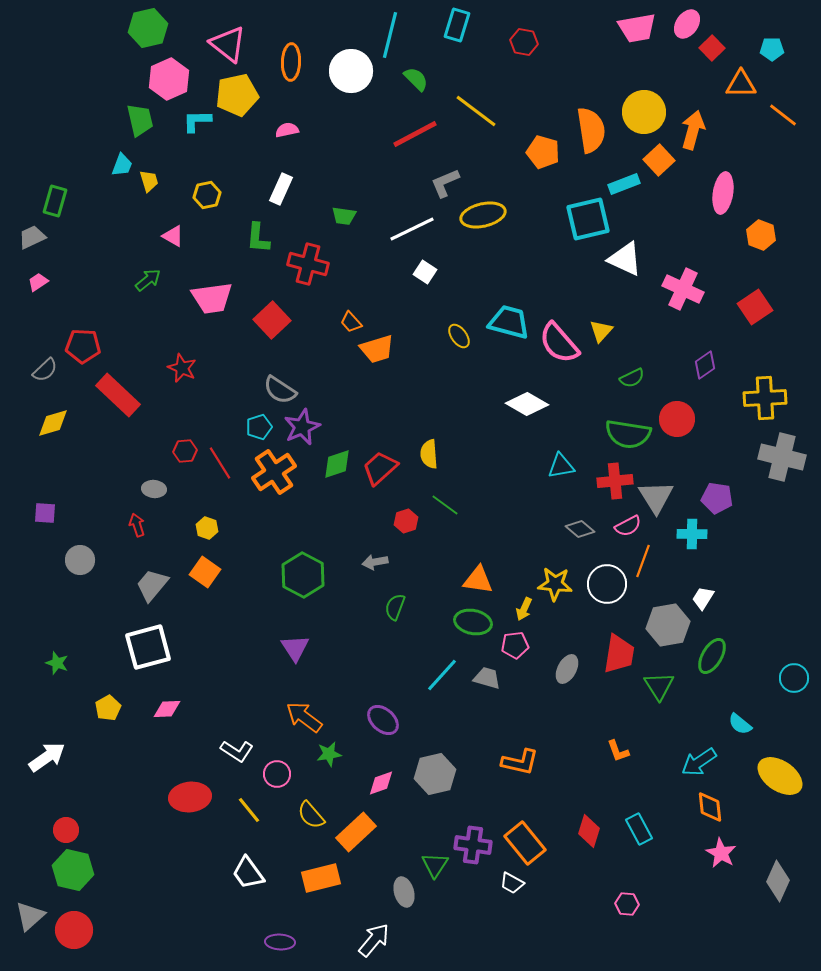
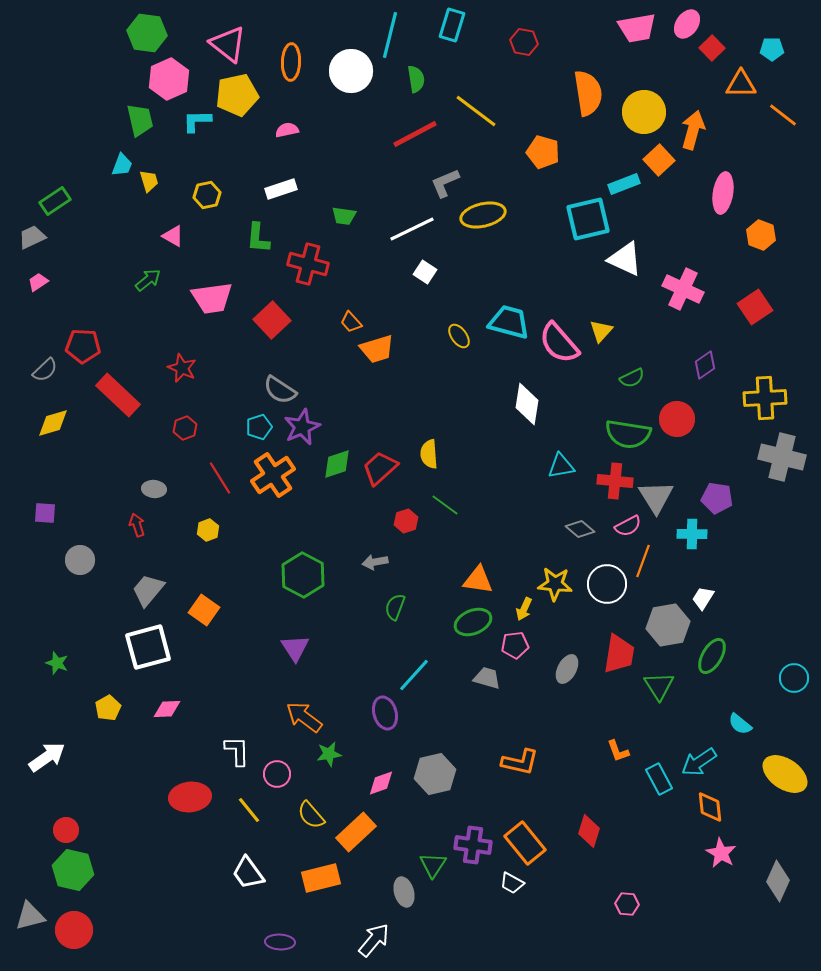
cyan rectangle at (457, 25): moved 5 px left
green hexagon at (148, 28): moved 1 px left, 5 px down; rotated 21 degrees clockwise
green semicircle at (416, 79): rotated 36 degrees clockwise
orange semicircle at (591, 130): moved 3 px left, 37 px up
white rectangle at (281, 189): rotated 48 degrees clockwise
green rectangle at (55, 201): rotated 40 degrees clockwise
white diamond at (527, 404): rotated 69 degrees clockwise
red hexagon at (185, 451): moved 23 px up; rotated 15 degrees counterclockwise
red line at (220, 463): moved 15 px down
orange cross at (274, 472): moved 1 px left, 3 px down
red cross at (615, 481): rotated 12 degrees clockwise
yellow hexagon at (207, 528): moved 1 px right, 2 px down; rotated 20 degrees clockwise
orange square at (205, 572): moved 1 px left, 38 px down
gray trapezoid at (152, 585): moved 4 px left, 5 px down
green ellipse at (473, 622): rotated 33 degrees counterclockwise
cyan line at (442, 675): moved 28 px left
purple ellipse at (383, 720): moved 2 px right, 7 px up; rotated 32 degrees clockwise
white L-shape at (237, 751): rotated 124 degrees counterclockwise
yellow ellipse at (780, 776): moved 5 px right, 2 px up
cyan rectangle at (639, 829): moved 20 px right, 50 px up
green triangle at (435, 865): moved 2 px left
gray triangle at (30, 916): rotated 28 degrees clockwise
